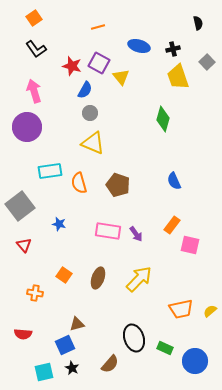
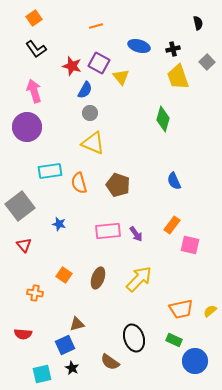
orange line at (98, 27): moved 2 px left, 1 px up
pink rectangle at (108, 231): rotated 15 degrees counterclockwise
green rectangle at (165, 348): moved 9 px right, 8 px up
brown semicircle at (110, 364): moved 2 px up; rotated 84 degrees clockwise
cyan square at (44, 372): moved 2 px left, 2 px down
